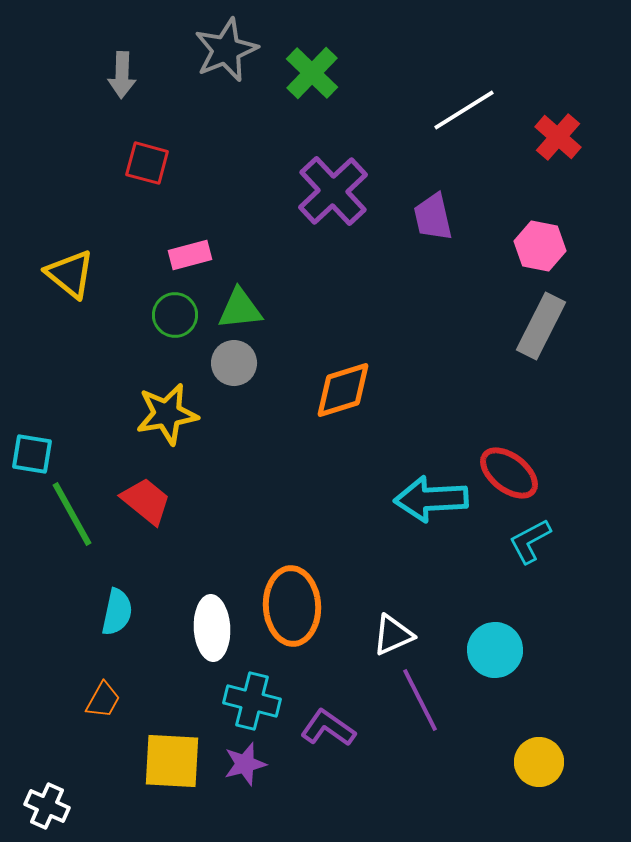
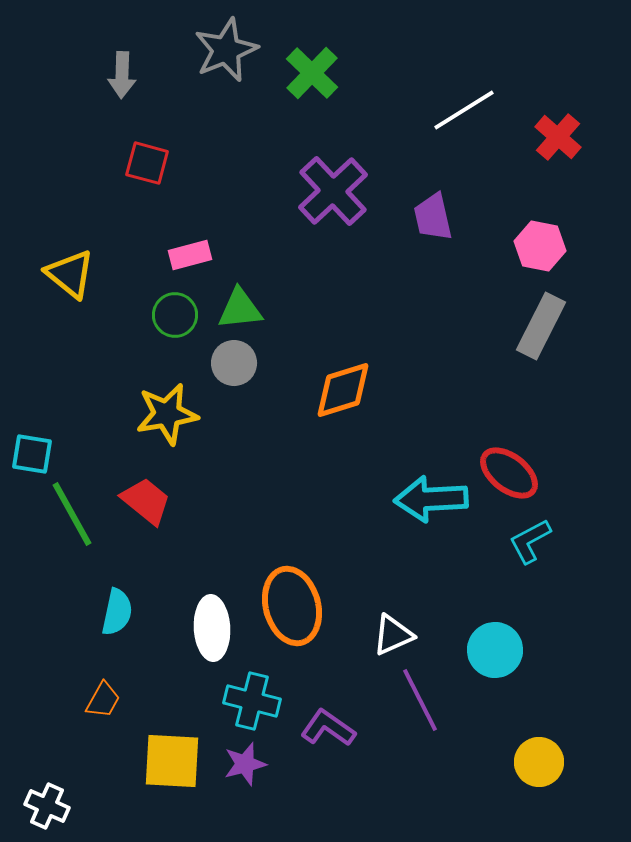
orange ellipse: rotated 12 degrees counterclockwise
